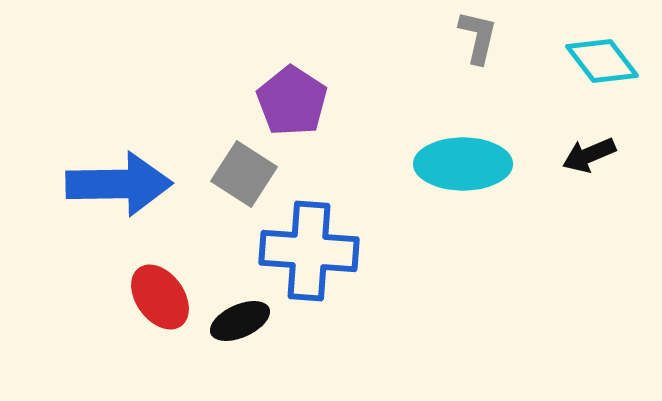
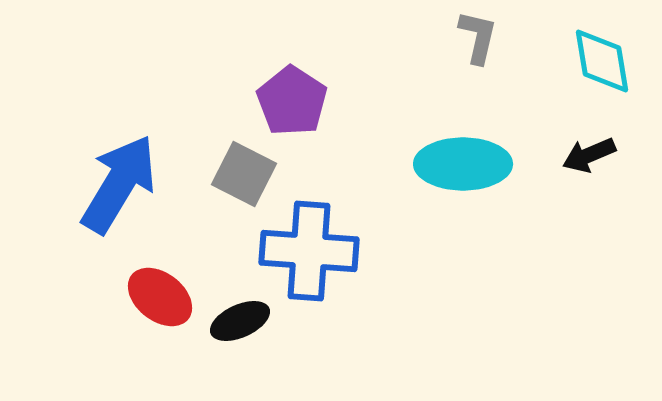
cyan diamond: rotated 28 degrees clockwise
gray square: rotated 6 degrees counterclockwise
blue arrow: rotated 58 degrees counterclockwise
red ellipse: rotated 16 degrees counterclockwise
